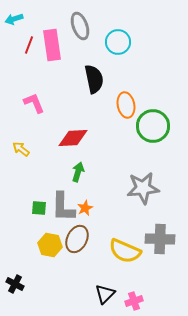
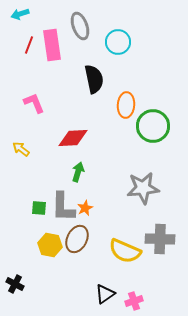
cyan arrow: moved 6 px right, 5 px up
orange ellipse: rotated 15 degrees clockwise
black triangle: rotated 10 degrees clockwise
